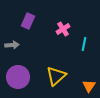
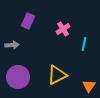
yellow triangle: moved 1 px right, 1 px up; rotated 15 degrees clockwise
